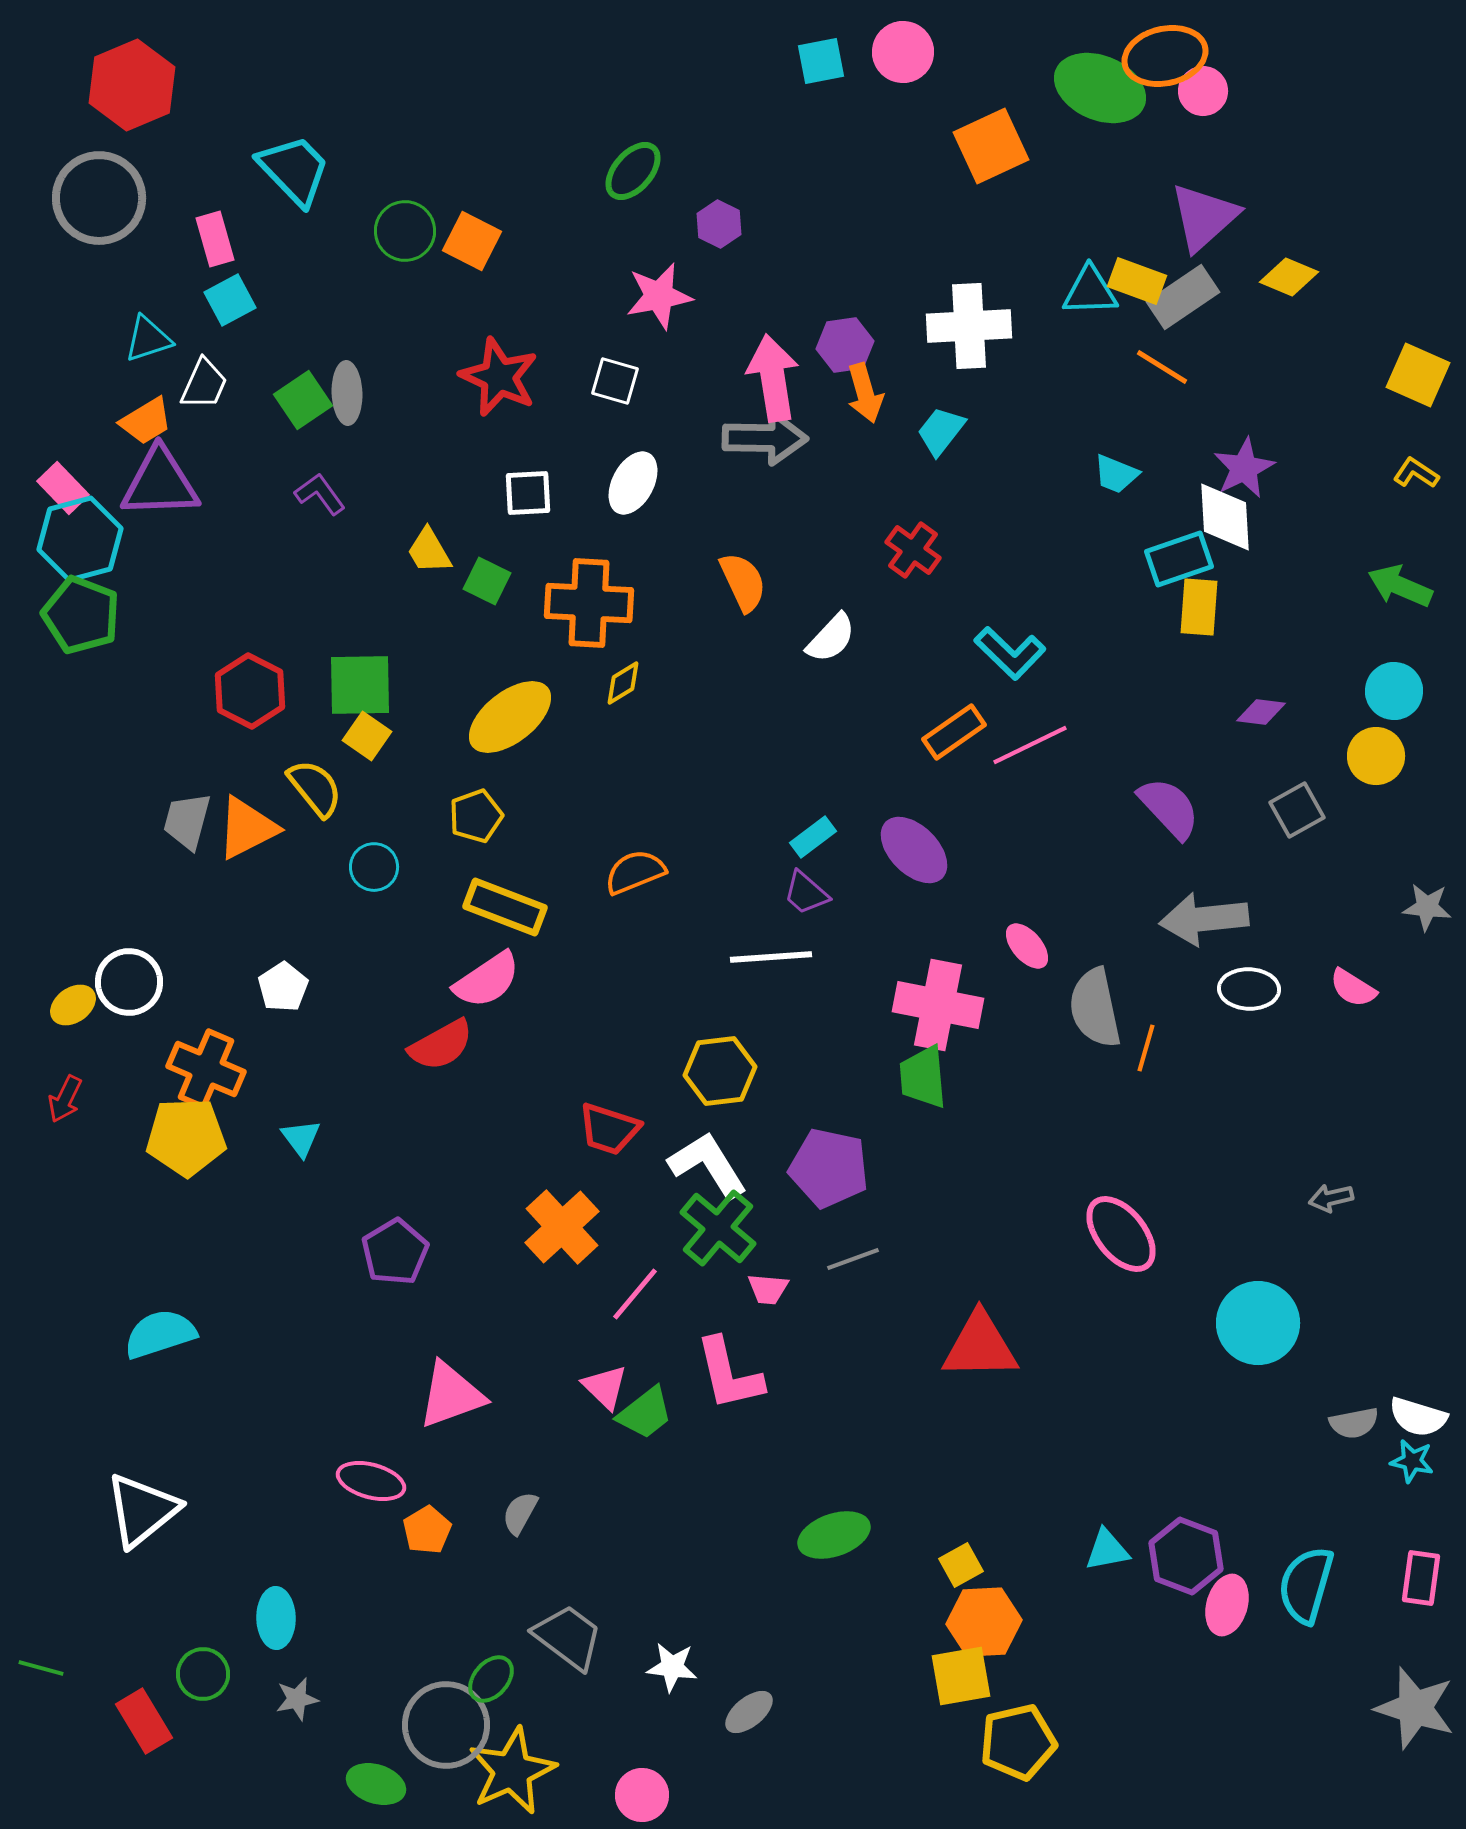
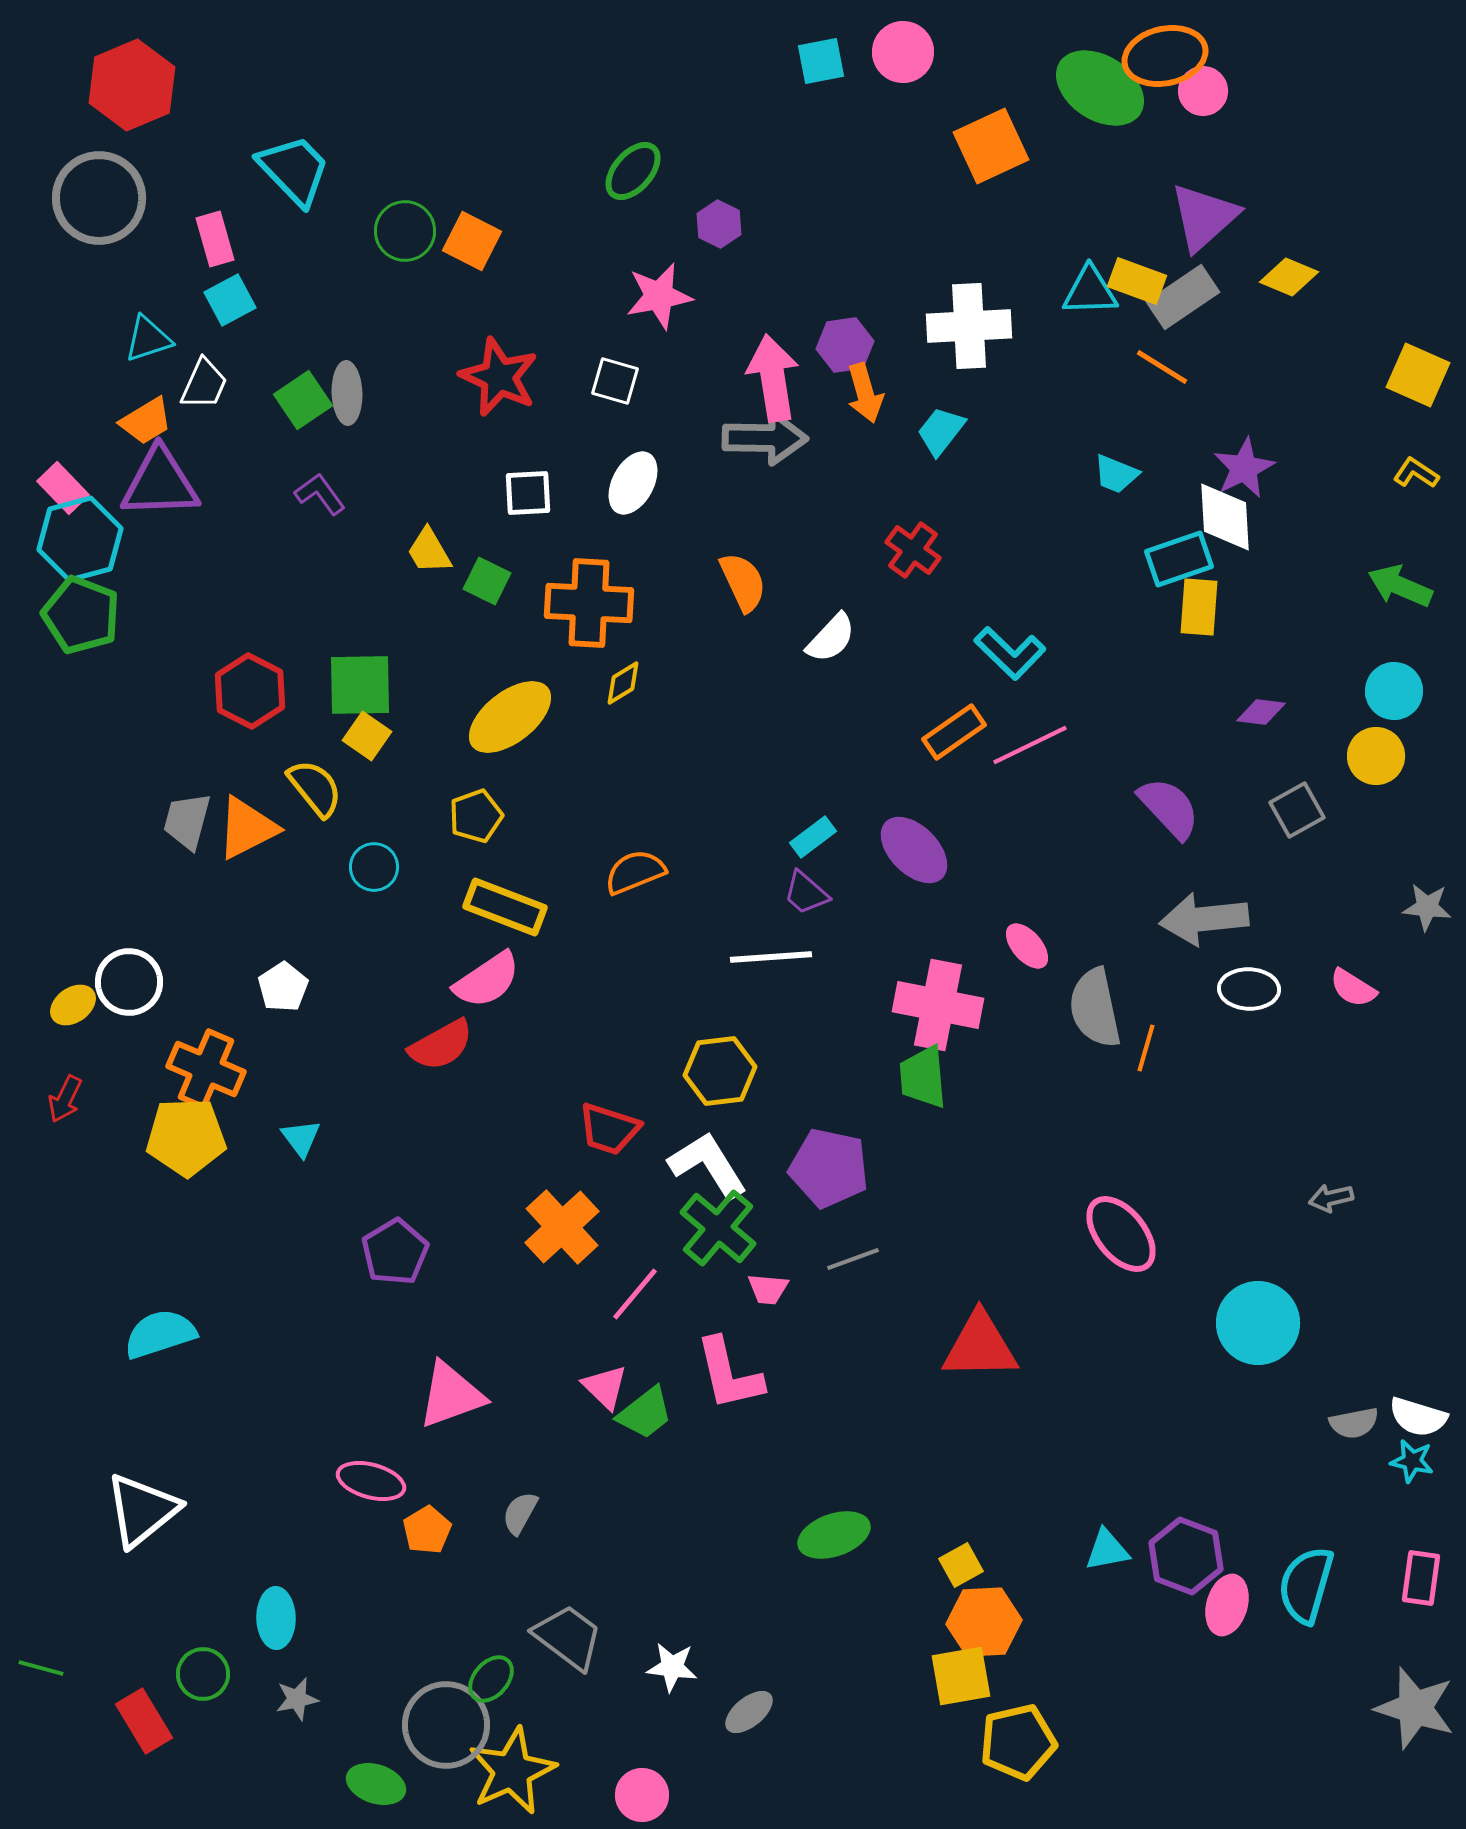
green ellipse at (1100, 88): rotated 10 degrees clockwise
